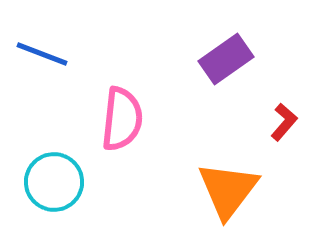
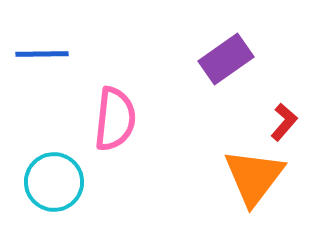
blue line: rotated 22 degrees counterclockwise
pink semicircle: moved 7 px left
orange triangle: moved 26 px right, 13 px up
